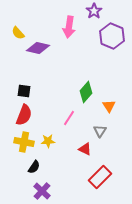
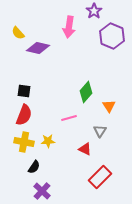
pink line: rotated 42 degrees clockwise
